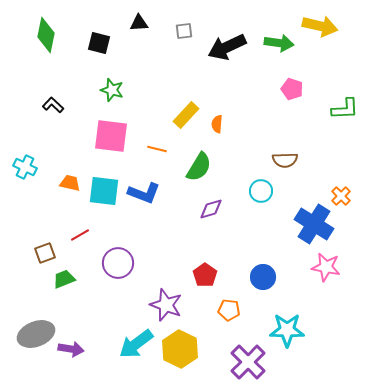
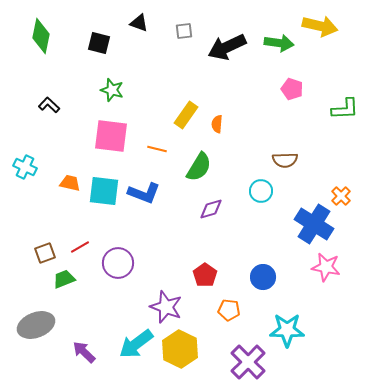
black triangle: rotated 24 degrees clockwise
green diamond: moved 5 px left, 1 px down
black L-shape: moved 4 px left
yellow rectangle: rotated 8 degrees counterclockwise
red line: moved 12 px down
purple star: moved 2 px down
gray ellipse: moved 9 px up
purple arrow: moved 13 px right, 3 px down; rotated 145 degrees counterclockwise
